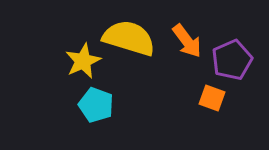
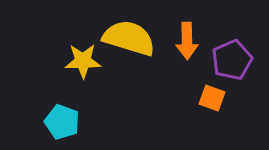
orange arrow: rotated 36 degrees clockwise
yellow star: rotated 24 degrees clockwise
cyan pentagon: moved 34 px left, 17 px down
